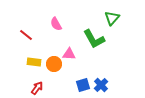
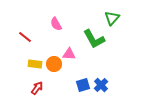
red line: moved 1 px left, 2 px down
yellow rectangle: moved 1 px right, 2 px down
